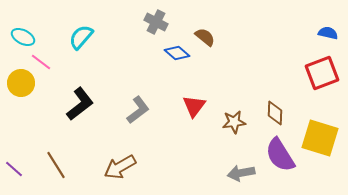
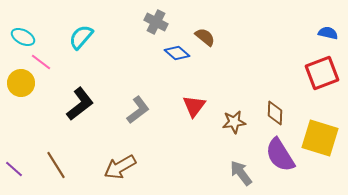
gray arrow: rotated 64 degrees clockwise
